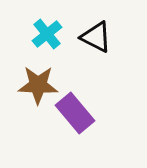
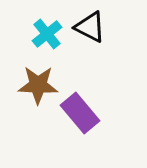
black triangle: moved 6 px left, 10 px up
purple rectangle: moved 5 px right
